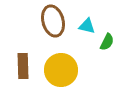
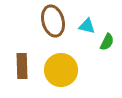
brown rectangle: moved 1 px left
